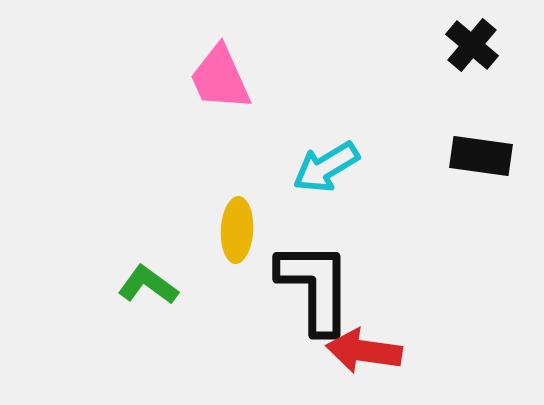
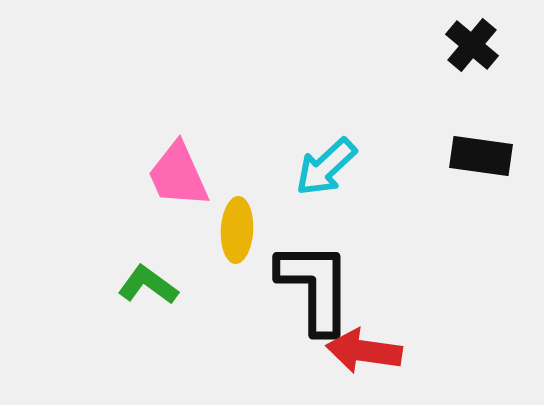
pink trapezoid: moved 42 px left, 97 px down
cyan arrow: rotated 12 degrees counterclockwise
